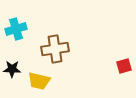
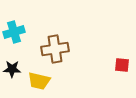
cyan cross: moved 2 px left, 3 px down
red square: moved 2 px left, 1 px up; rotated 21 degrees clockwise
